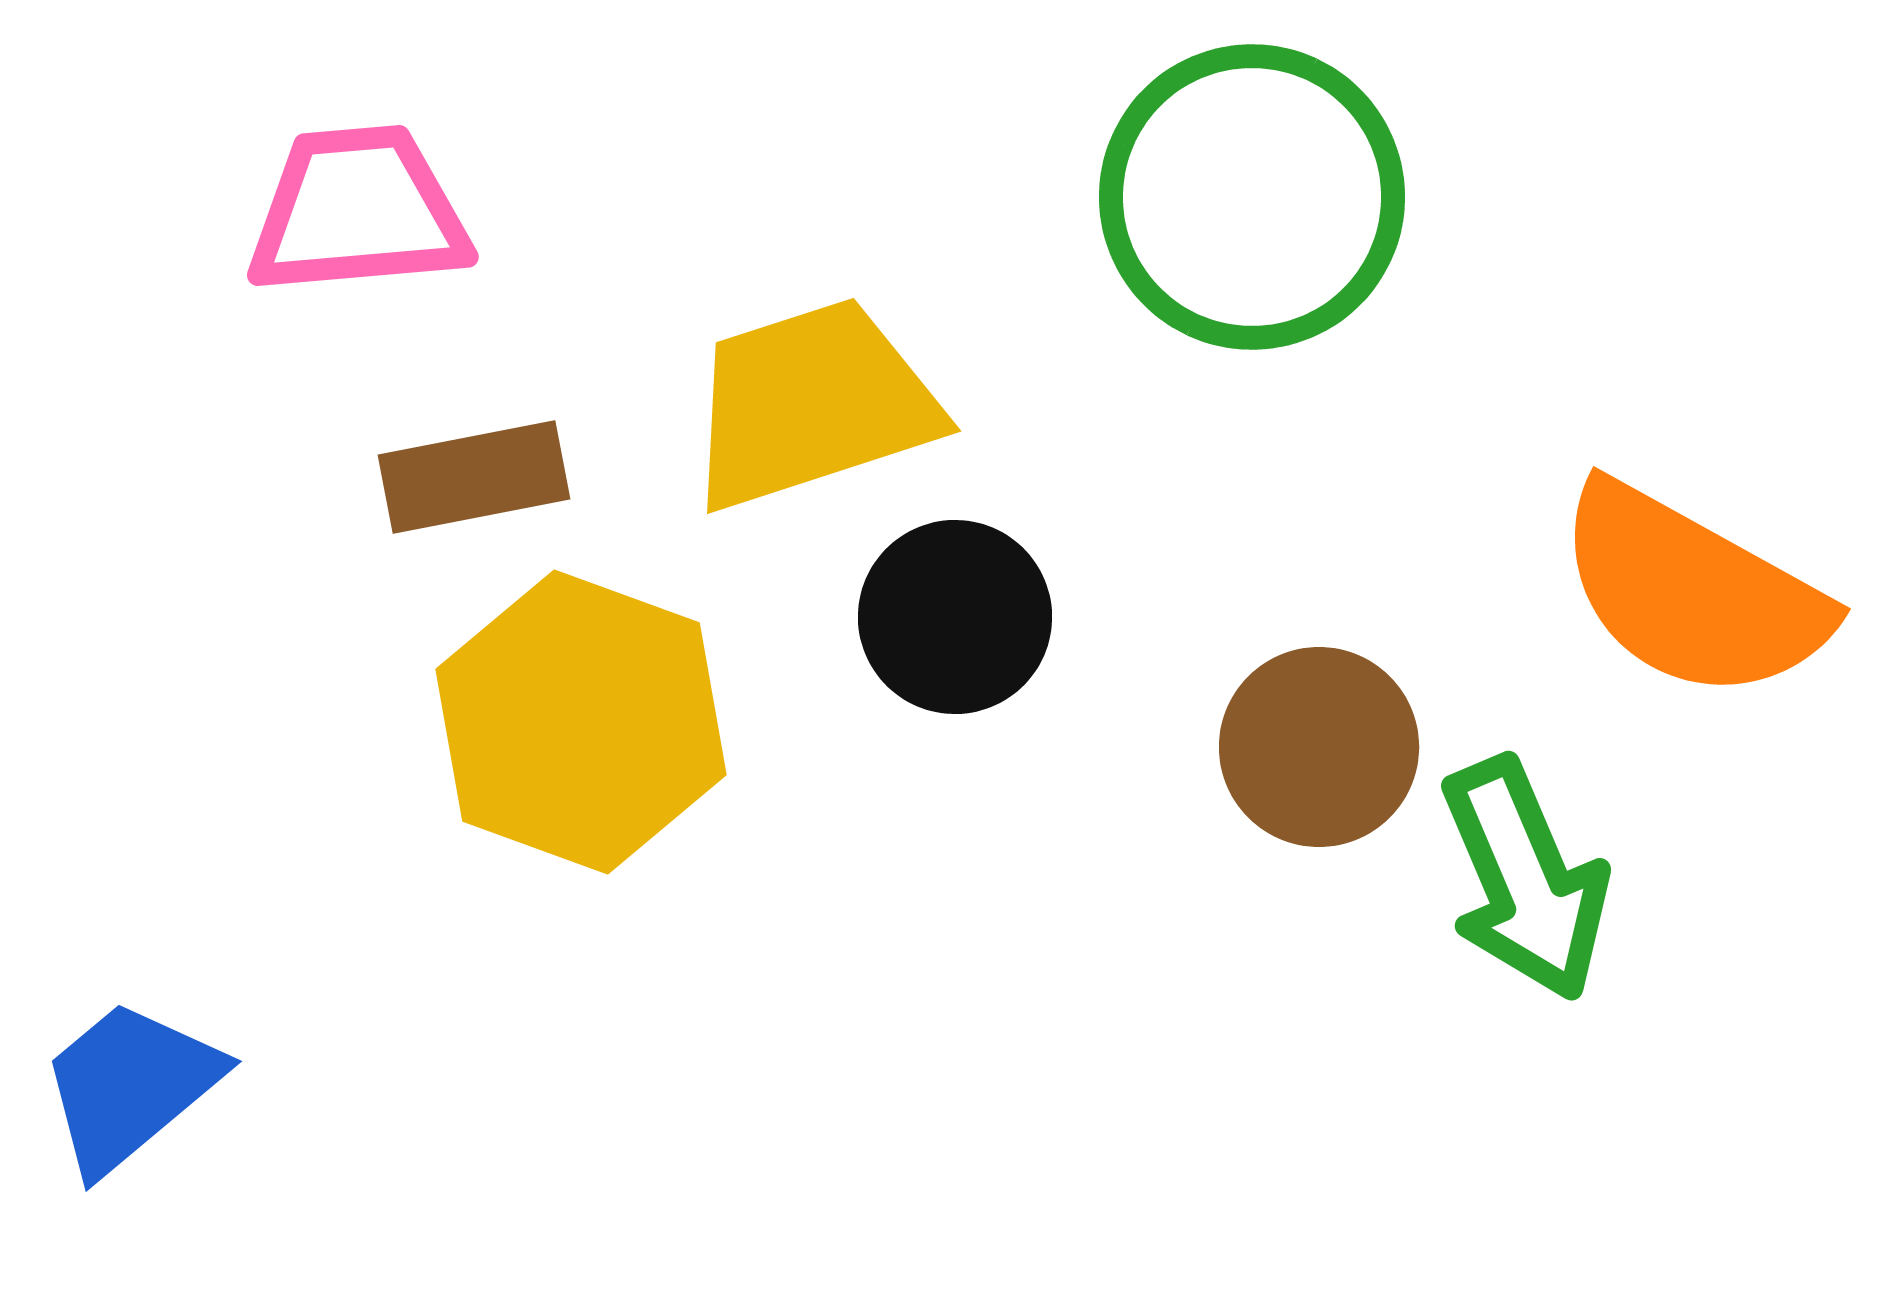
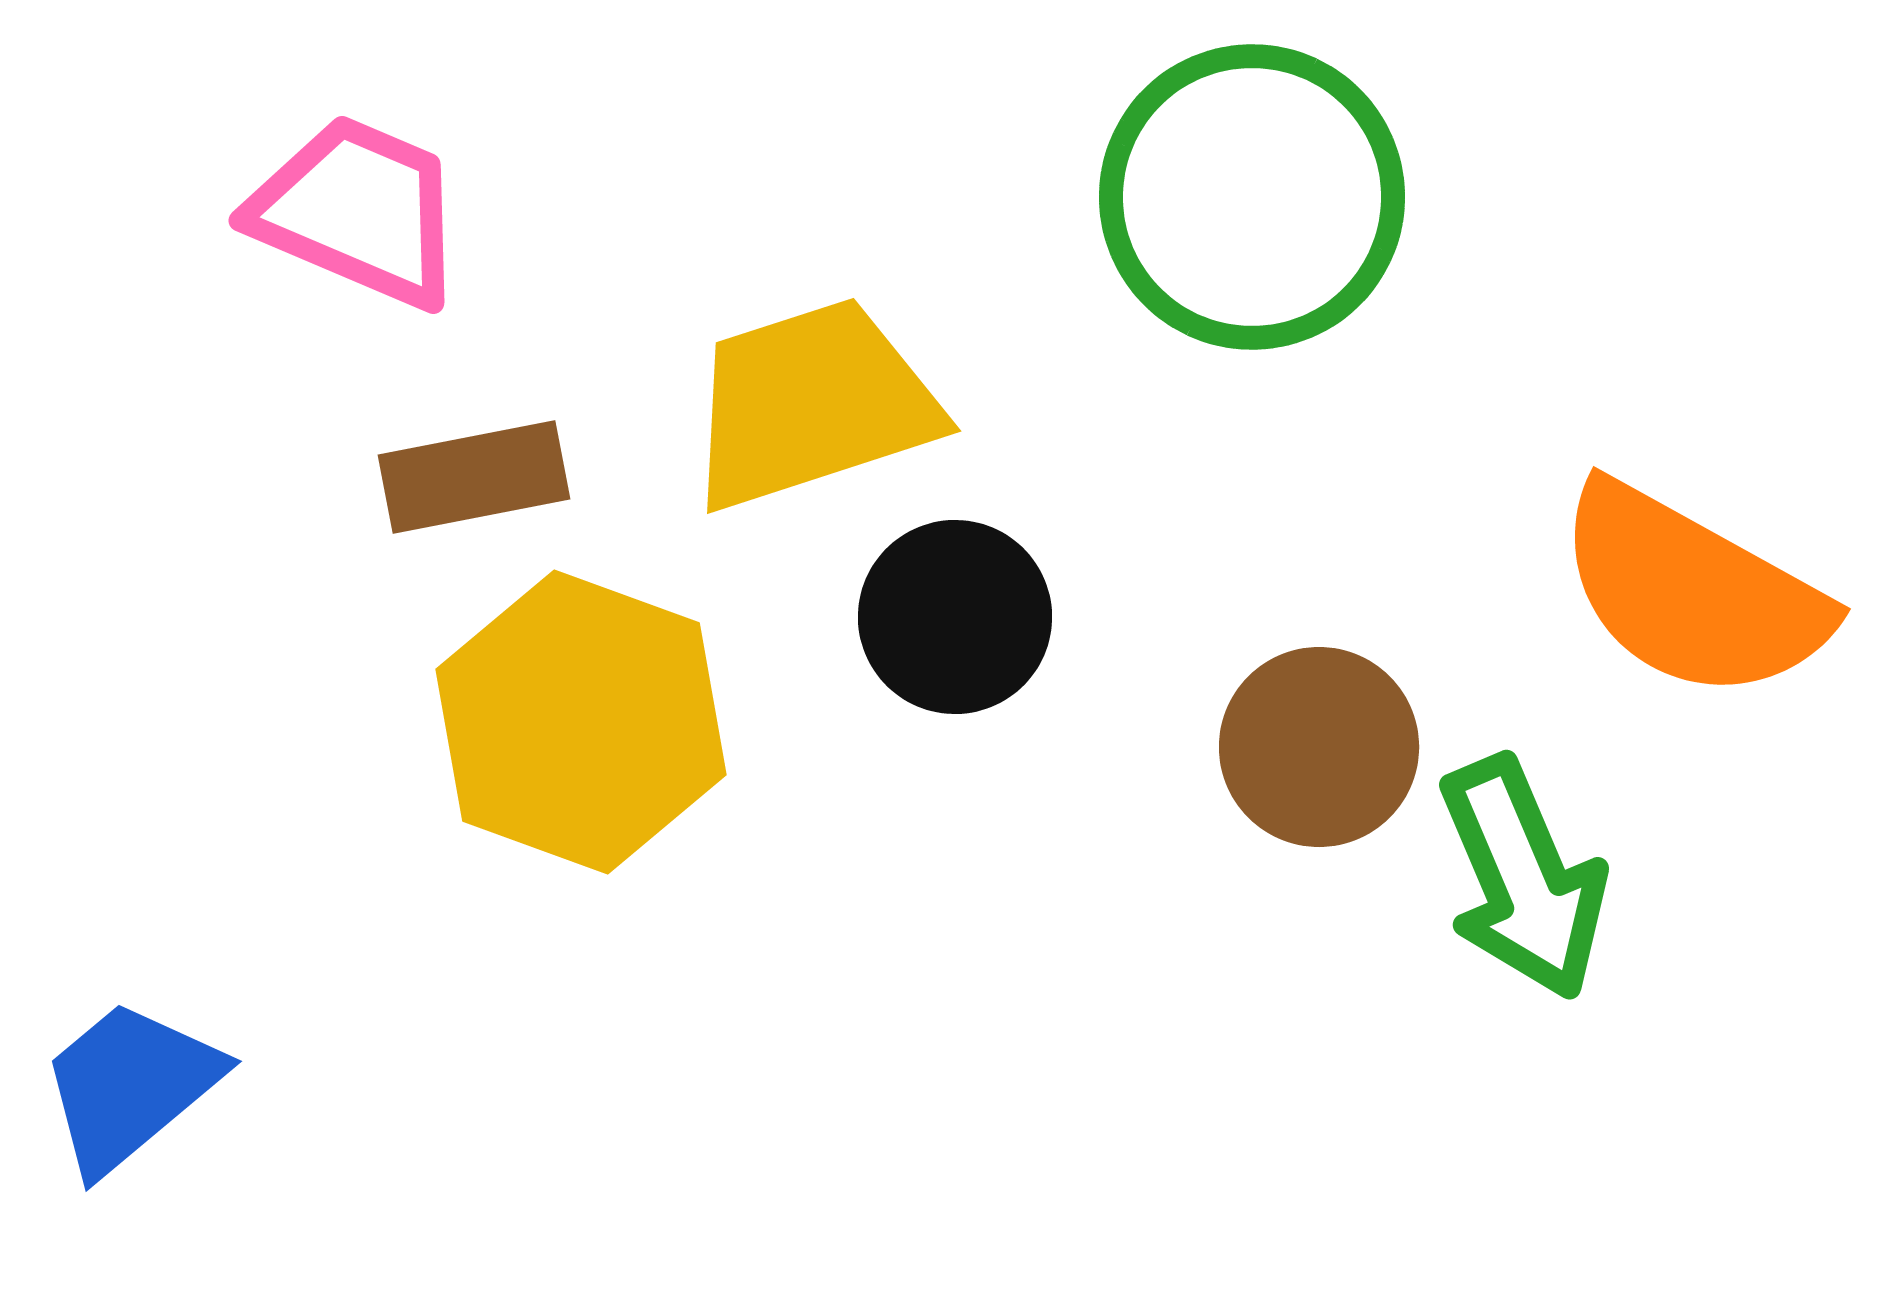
pink trapezoid: rotated 28 degrees clockwise
green arrow: moved 2 px left, 1 px up
